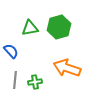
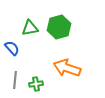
blue semicircle: moved 1 px right, 3 px up
green cross: moved 1 px right, 2 px down
